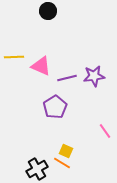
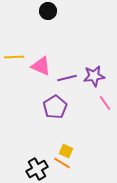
pink line: moved 28 px up
